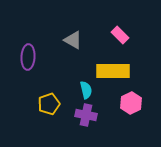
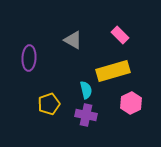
purple ellipse: moved 1 px right, 1 px down
yellow rectangle: rotated 16 degrees counterclockwise
